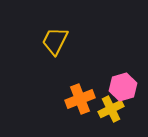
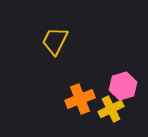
pink hexagon: moved 1 px up
